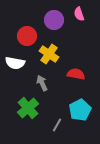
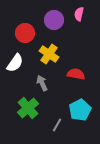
pink semicircle: rotated 32 degrees clockwise
red circle: moved 2 px left, 3 px up
white semicircle: rotated 66 degrees counterclockwise
